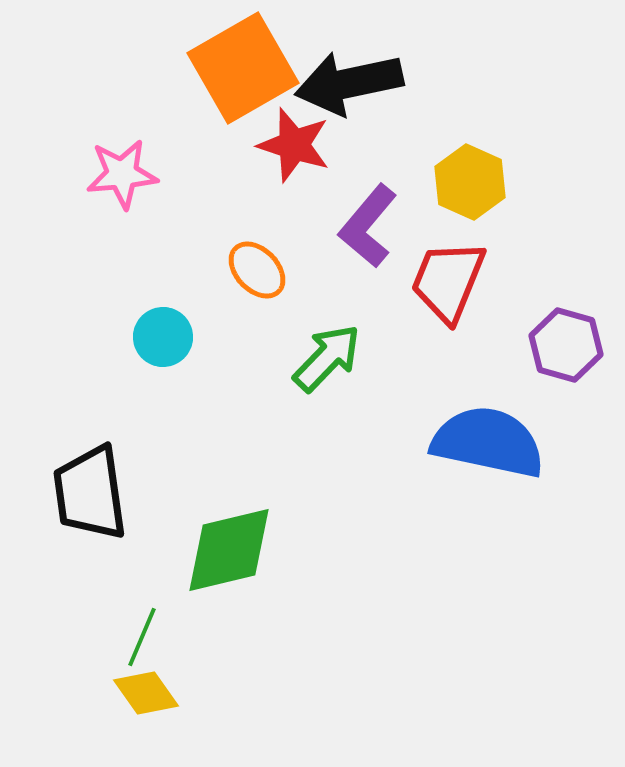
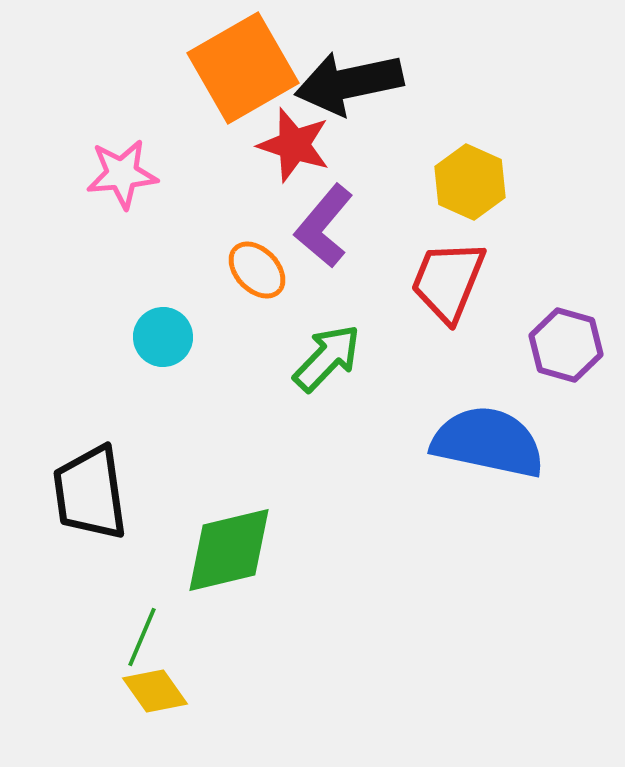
purple L-shape: moved 44 px left
yellow diamond: moved 9 px right, 2 px up
